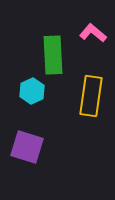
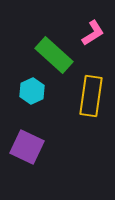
pink L-shape: rotated 108 degrees clockwise
green rectangle: moved 1 px right; rotated 45 degrees counterclockwise
purple square: rotated 8 degrees clockwise
